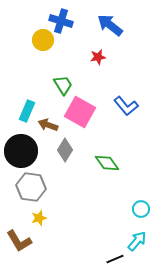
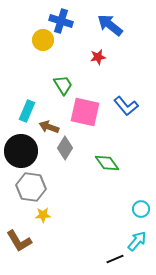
pink square: moved 5 px right; rotated 16 degrees counterclockwise
brown arrow: moved 1 px right, 2 px down
gray diamond: moved 2 px up
yellow star: moved 4 px right, 3 px up; rotated 14 degrees clockwise
